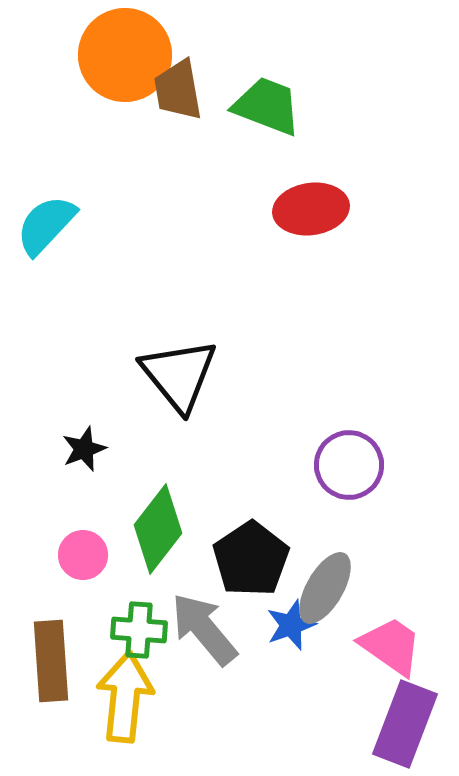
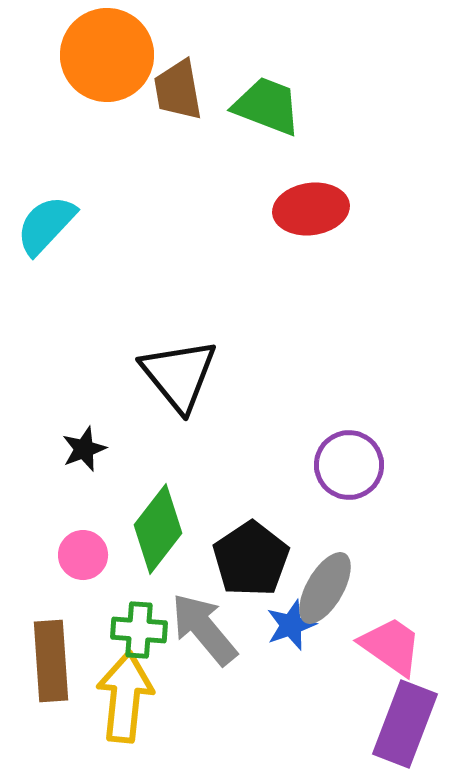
orange circle: moved 18 px left
